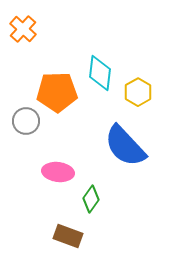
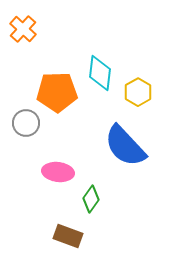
gray circle: moved 2 px down
